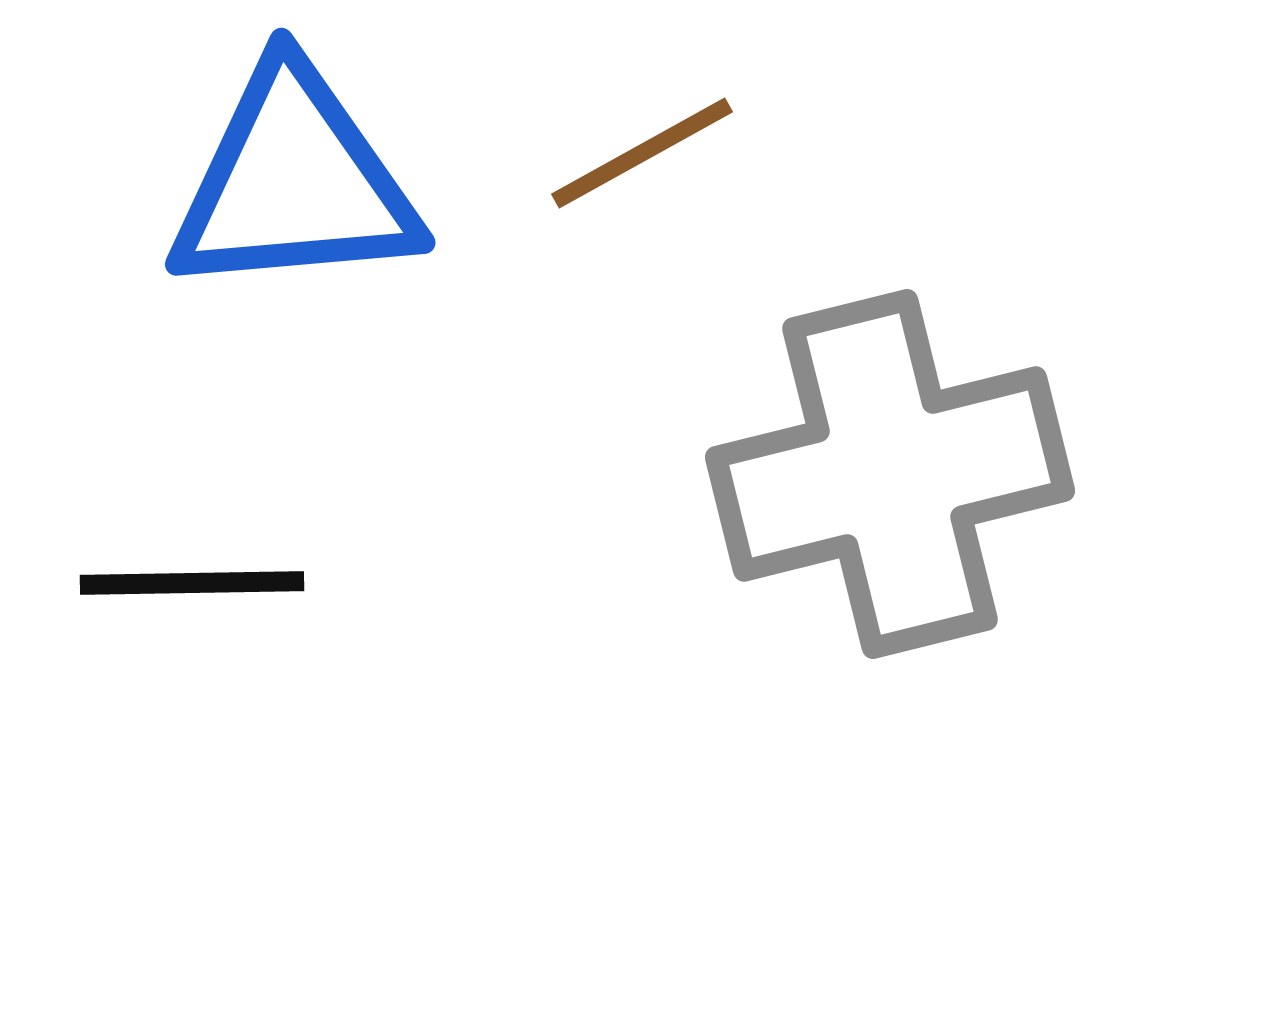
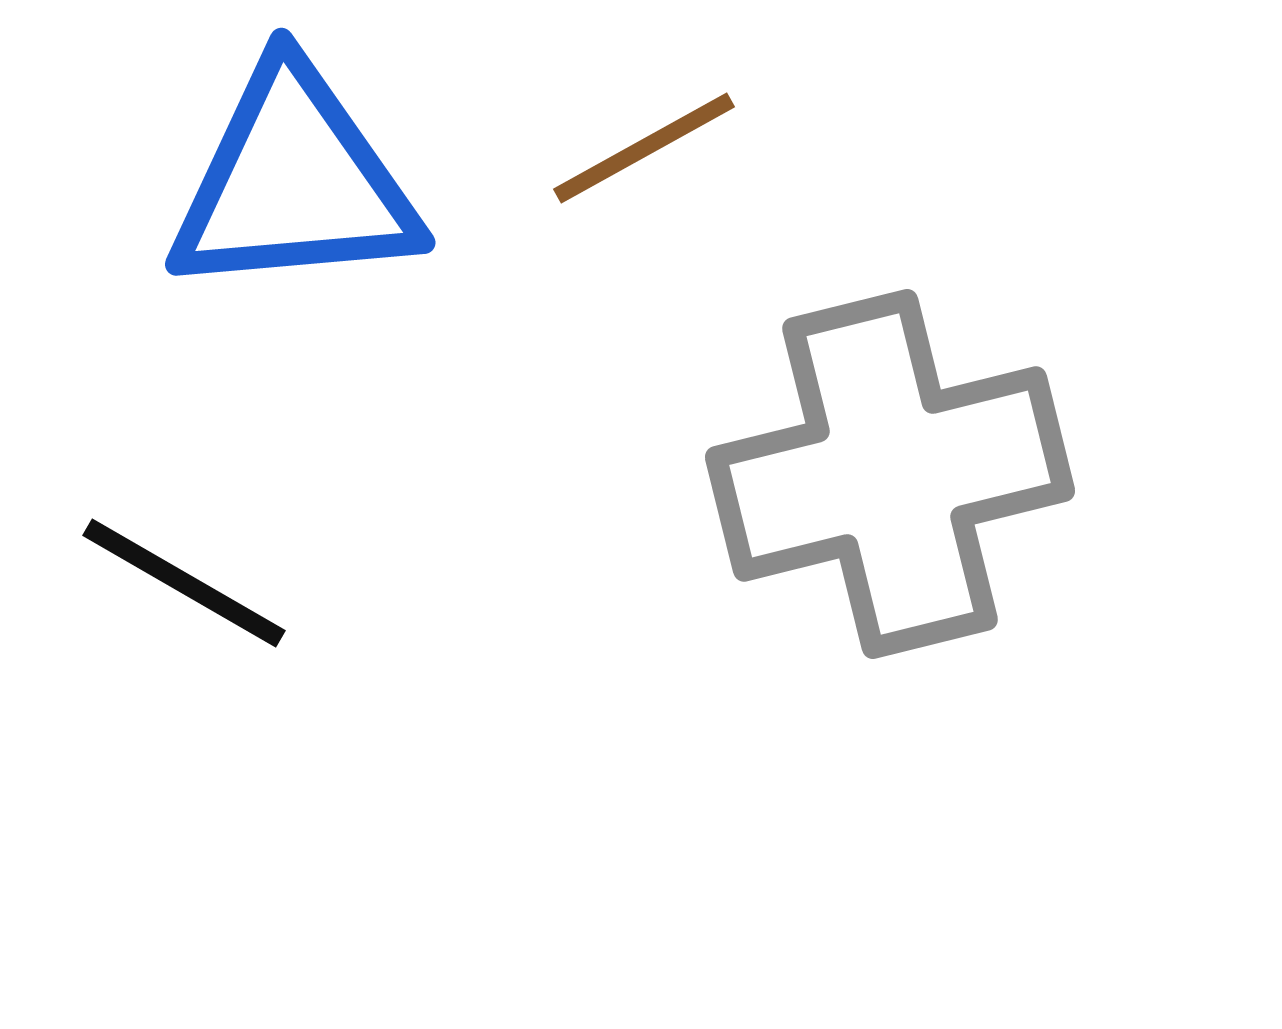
brown line: moved 2 px right, 5 px up
black line: moved 8 px left; rotated 31 degrees clockwise
